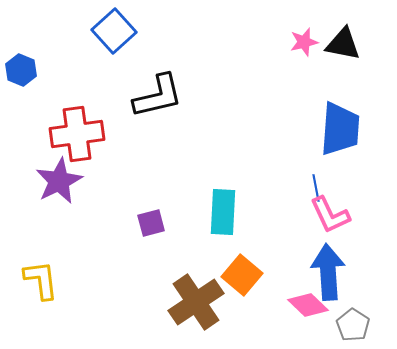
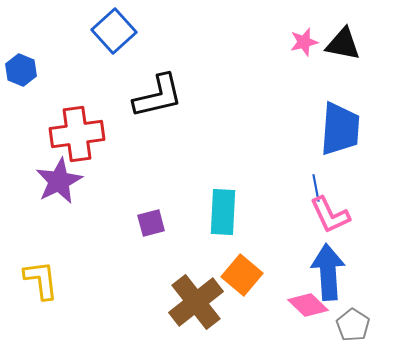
brown cross: rotated 4 degrees counterclockwise
